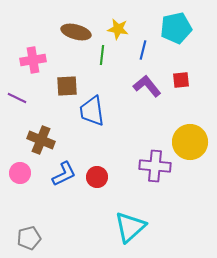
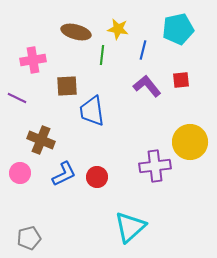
cyan pentagon: moved 2 px right, 1 px down
purple cross: rotated 12 degrees counterclockwise
